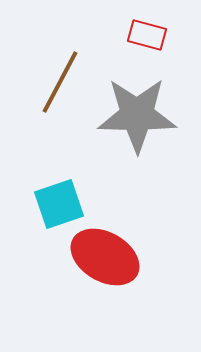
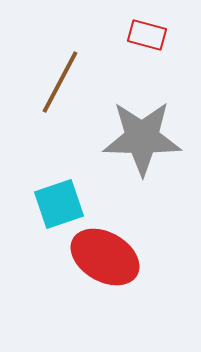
gray star: moved 5 px right, 23 px down
